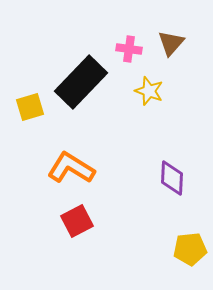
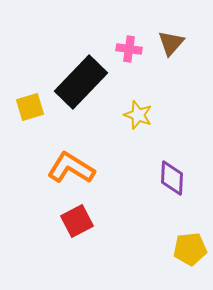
yellow star: moved 11 px left, 24 px down
